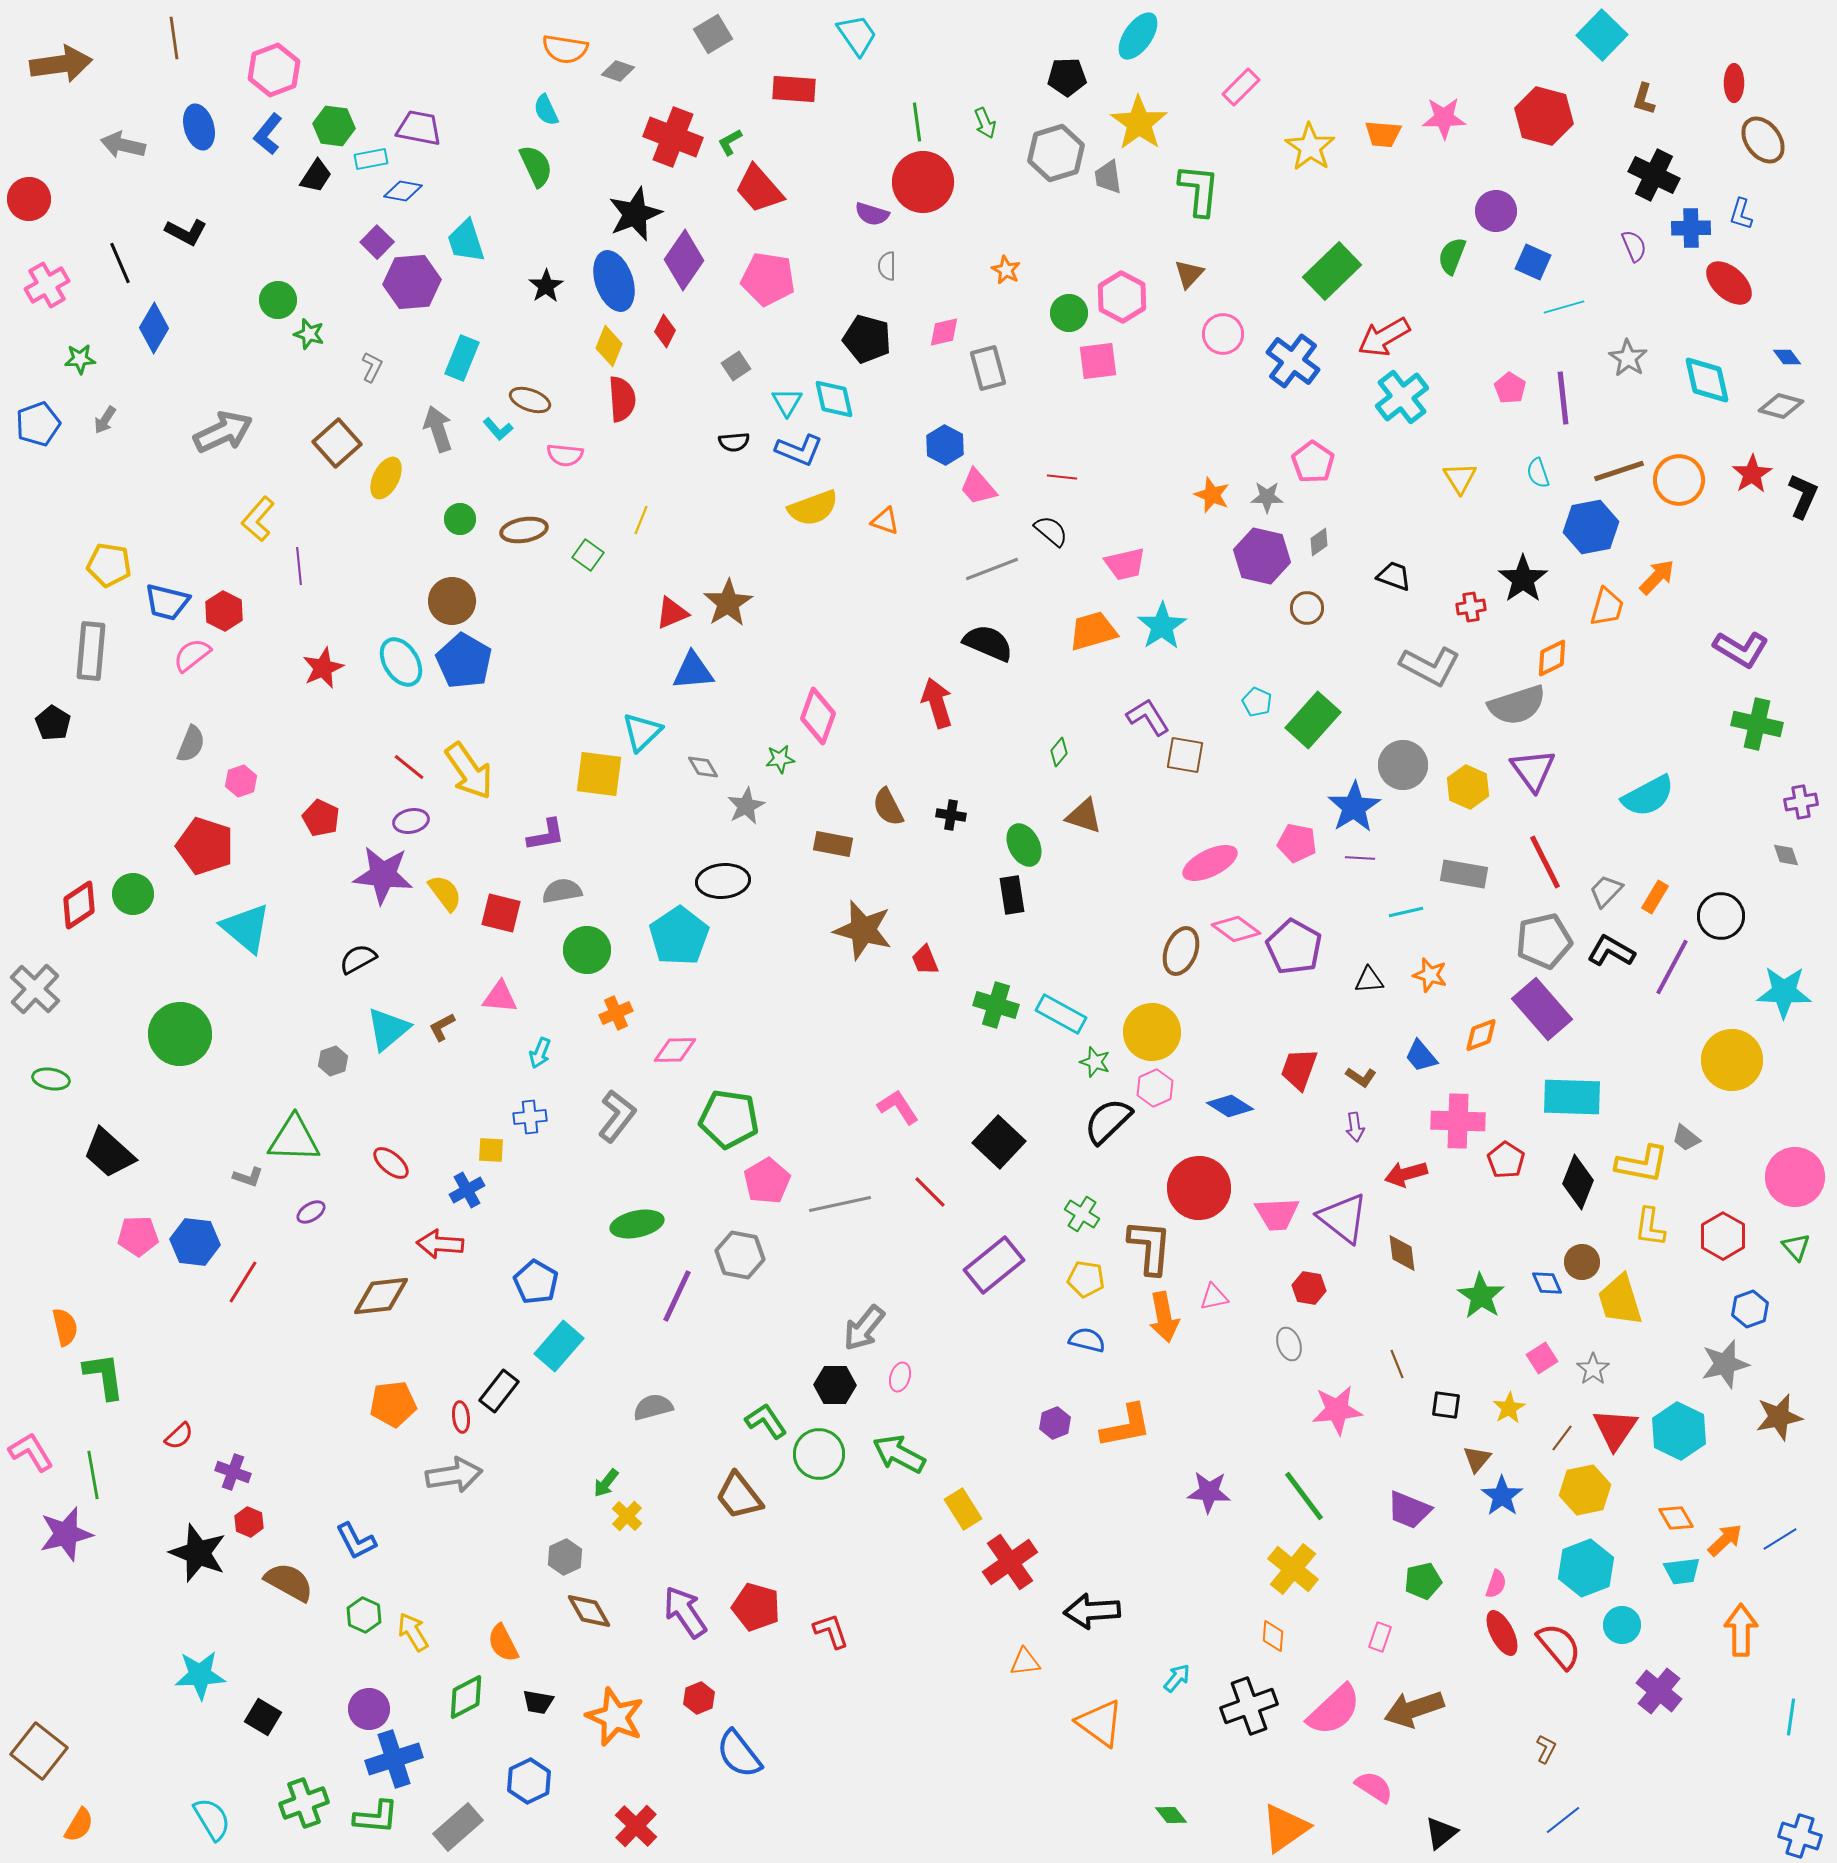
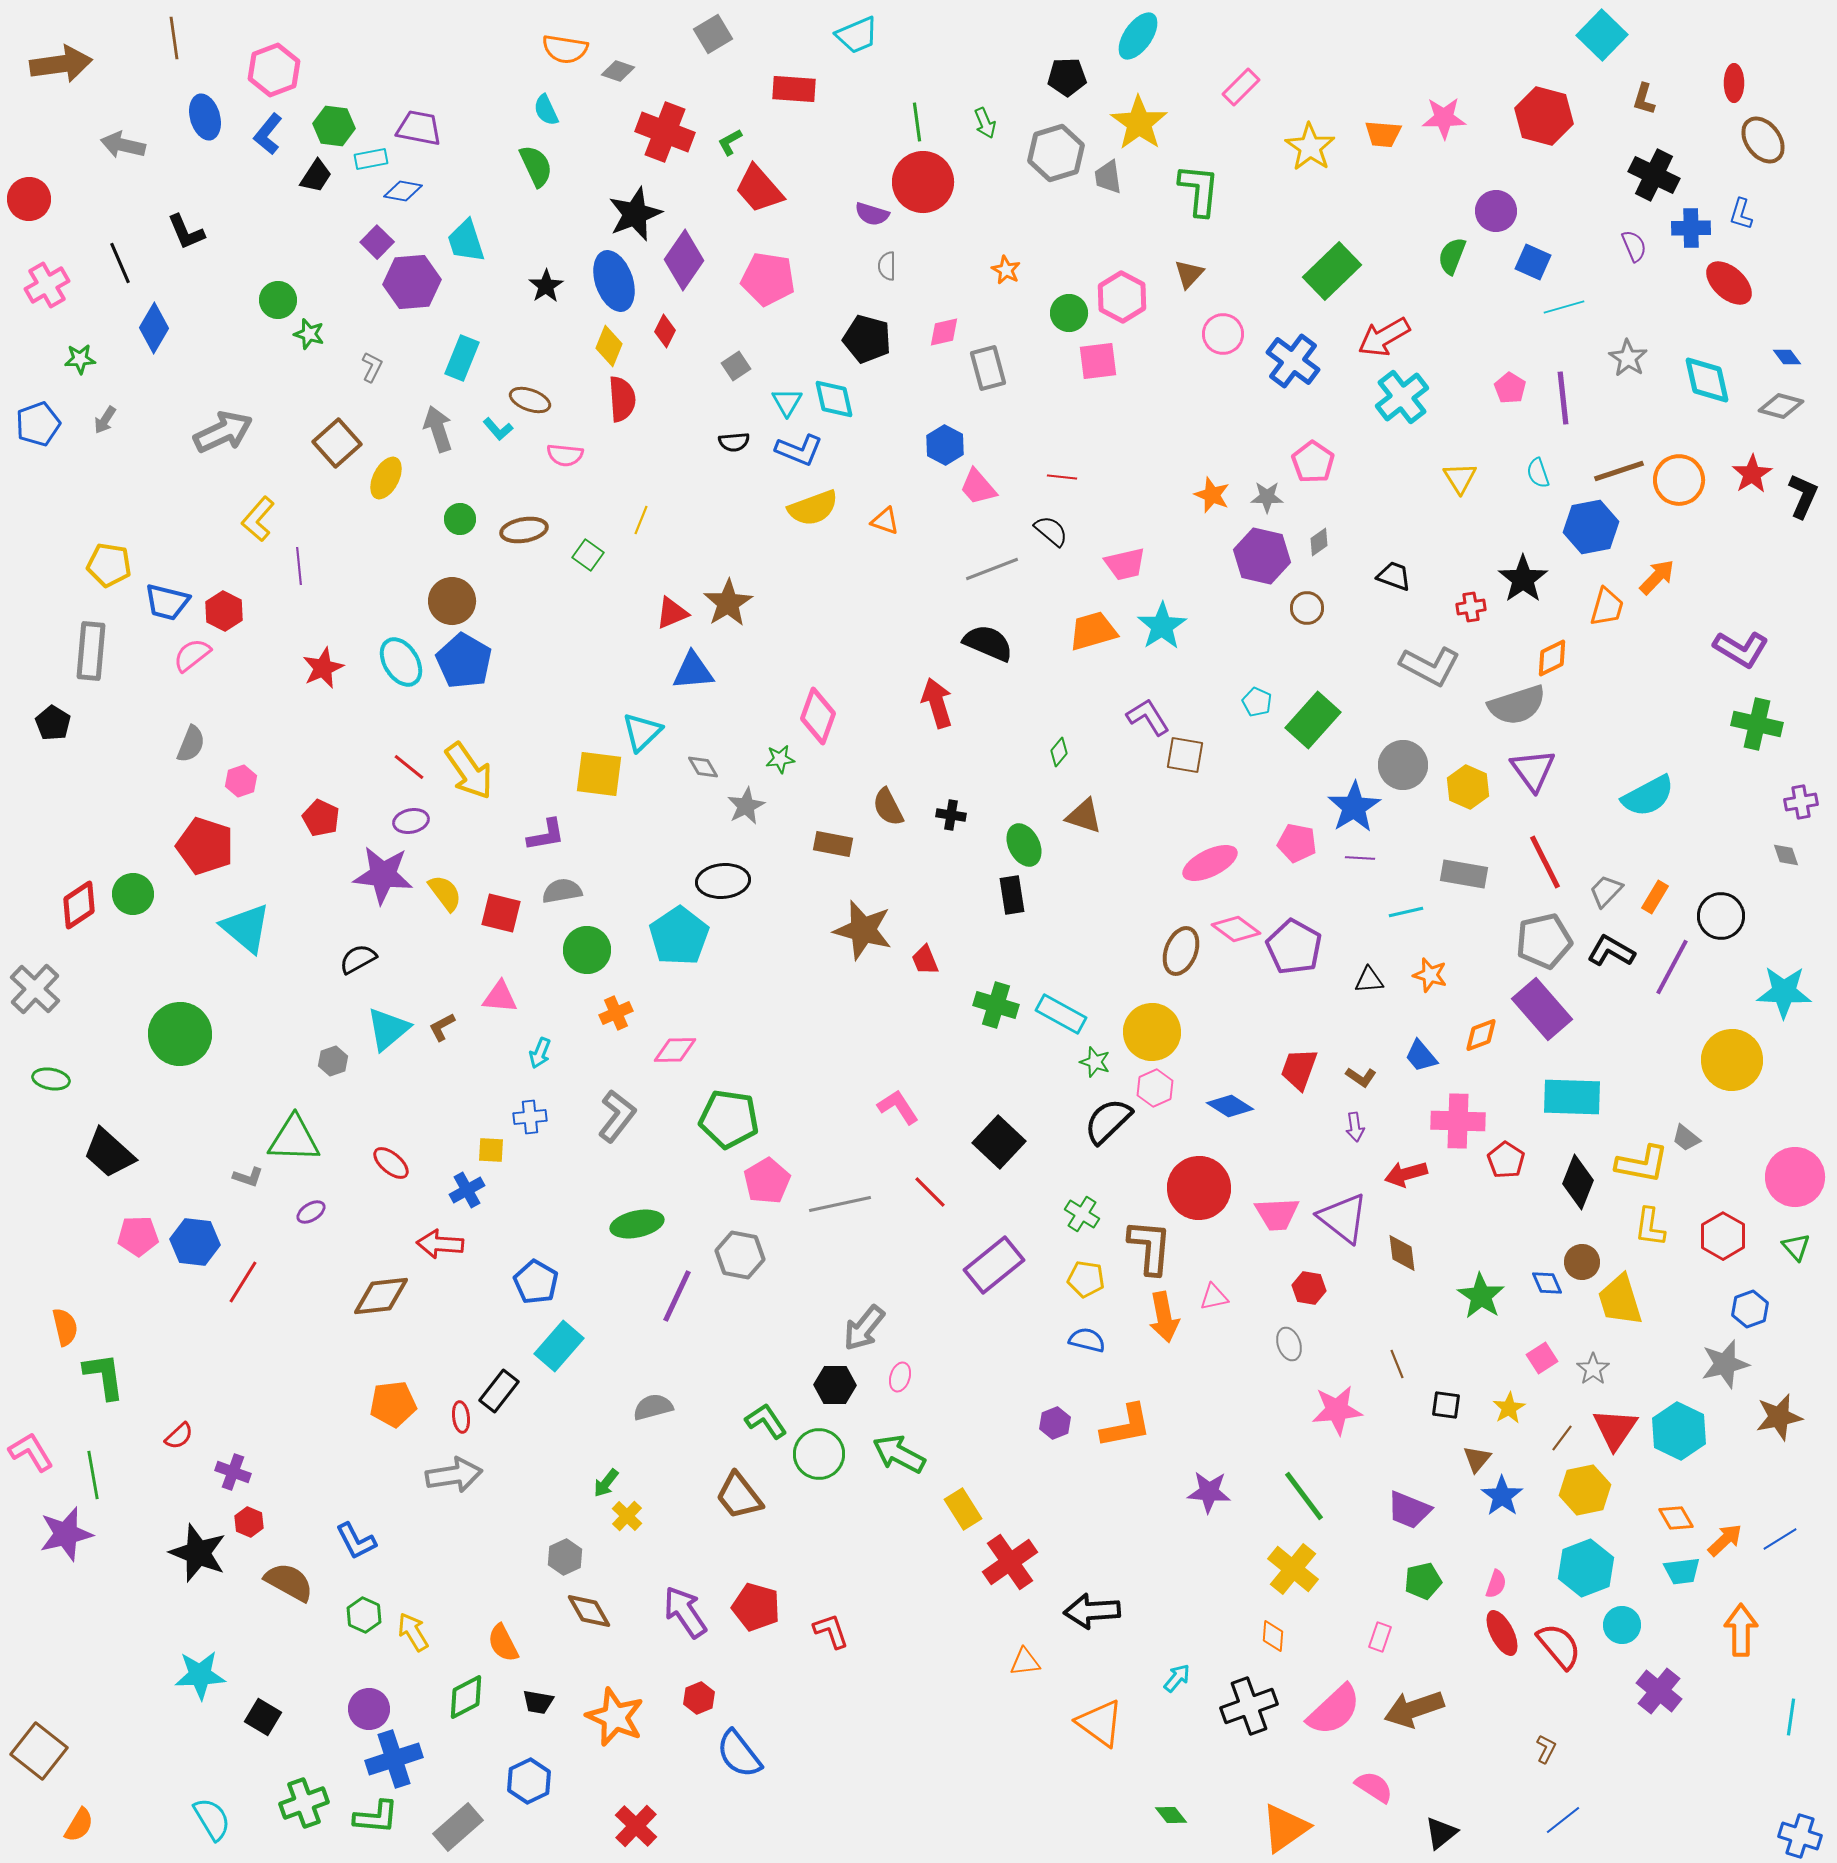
cyan trapezoid at (857, 35): rotated 102 degrees clockwise
blue ellipse at (199, 127): moved 6 px right, 10 px up
red cross at (673, 137): moved 8 px left, 5 px up
black L-shape at (186, 232): rotated 39 degrees clockwise
